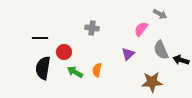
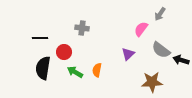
gray arrow: rotated 96 degrees clockwise
gray cross: moved 10 px left
gray semicircle: rotated 30 degrees counterclockwise
